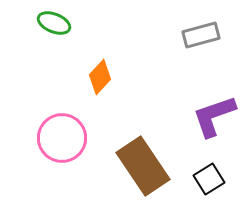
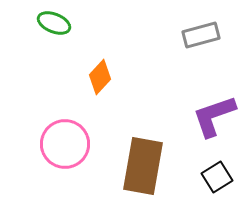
pink circle: moved 3 px right, 6 px down
brown rectangle: rotated 44 degrees clockwise
black square: moved 8 px right, 2 px up
